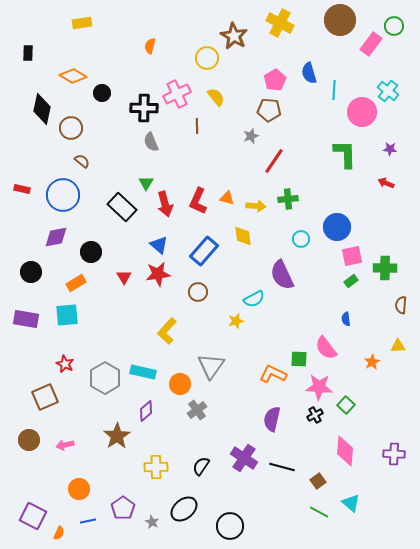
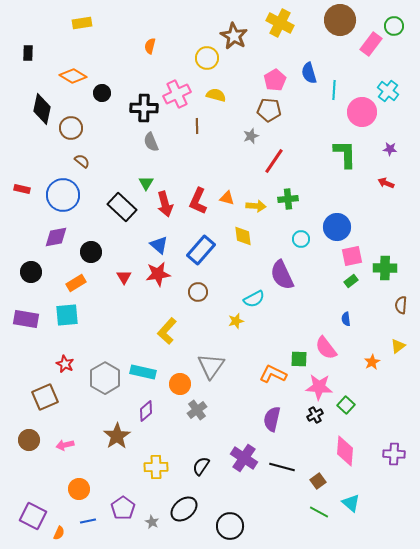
yellow semicircle at (216, 97): moved 2 px up; rotated 36 degrees counterclockwise
blue rectangle at (204, 251): moved 3 px left, 1 px up
yellow triangle at (398, 346): rotated 35 degrees counterclockwise
